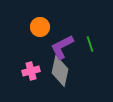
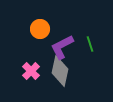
orange circle: moved 2 px down
pink cross: rotated 30 degrees counterclockwise
